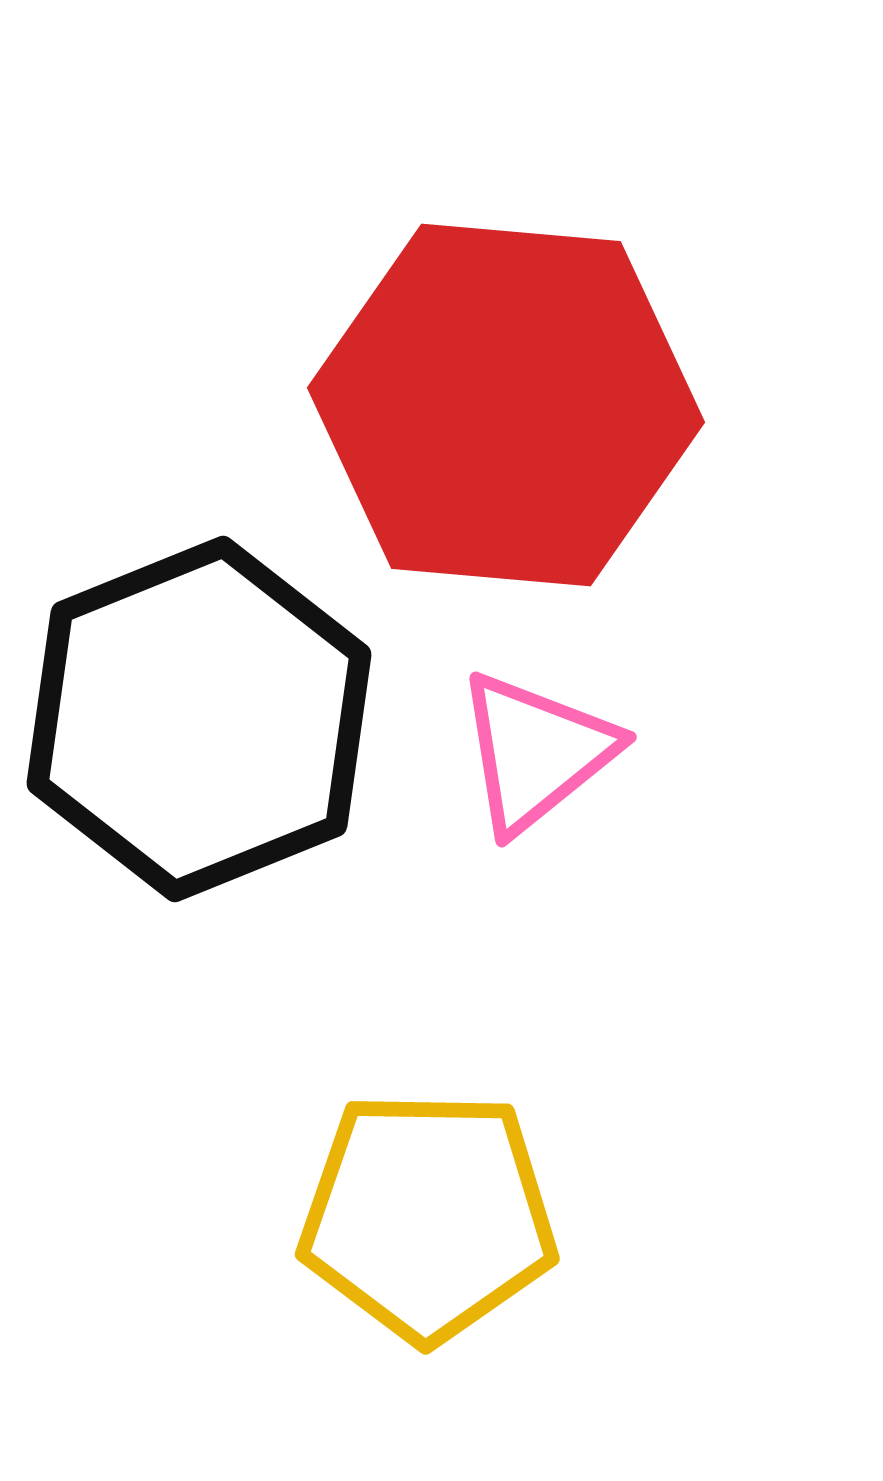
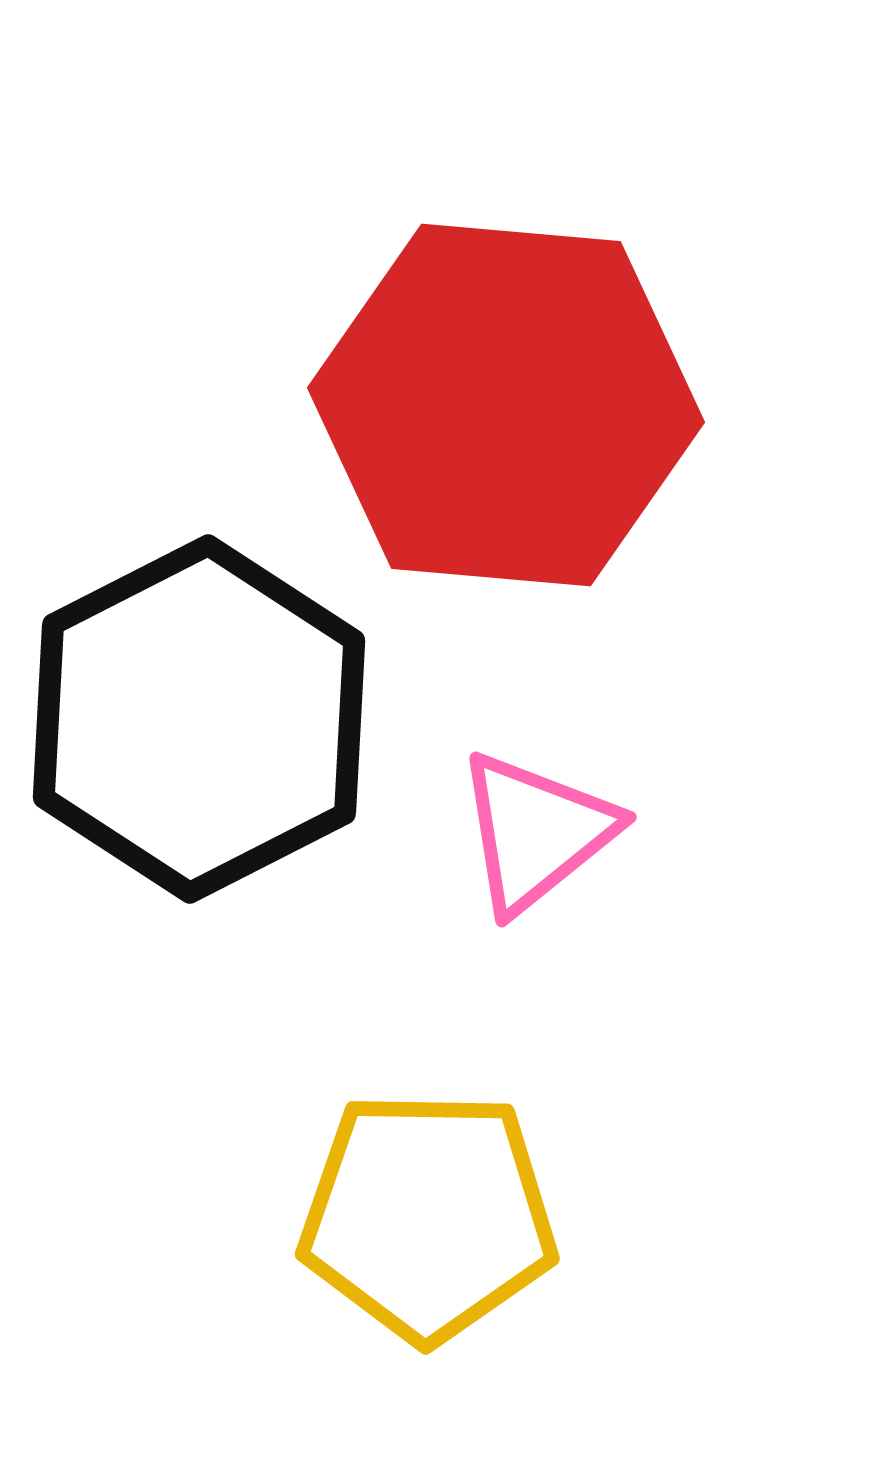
black hexagon: rotated 5 degrees counterclockwise
pink triangle: moved 80 px down
